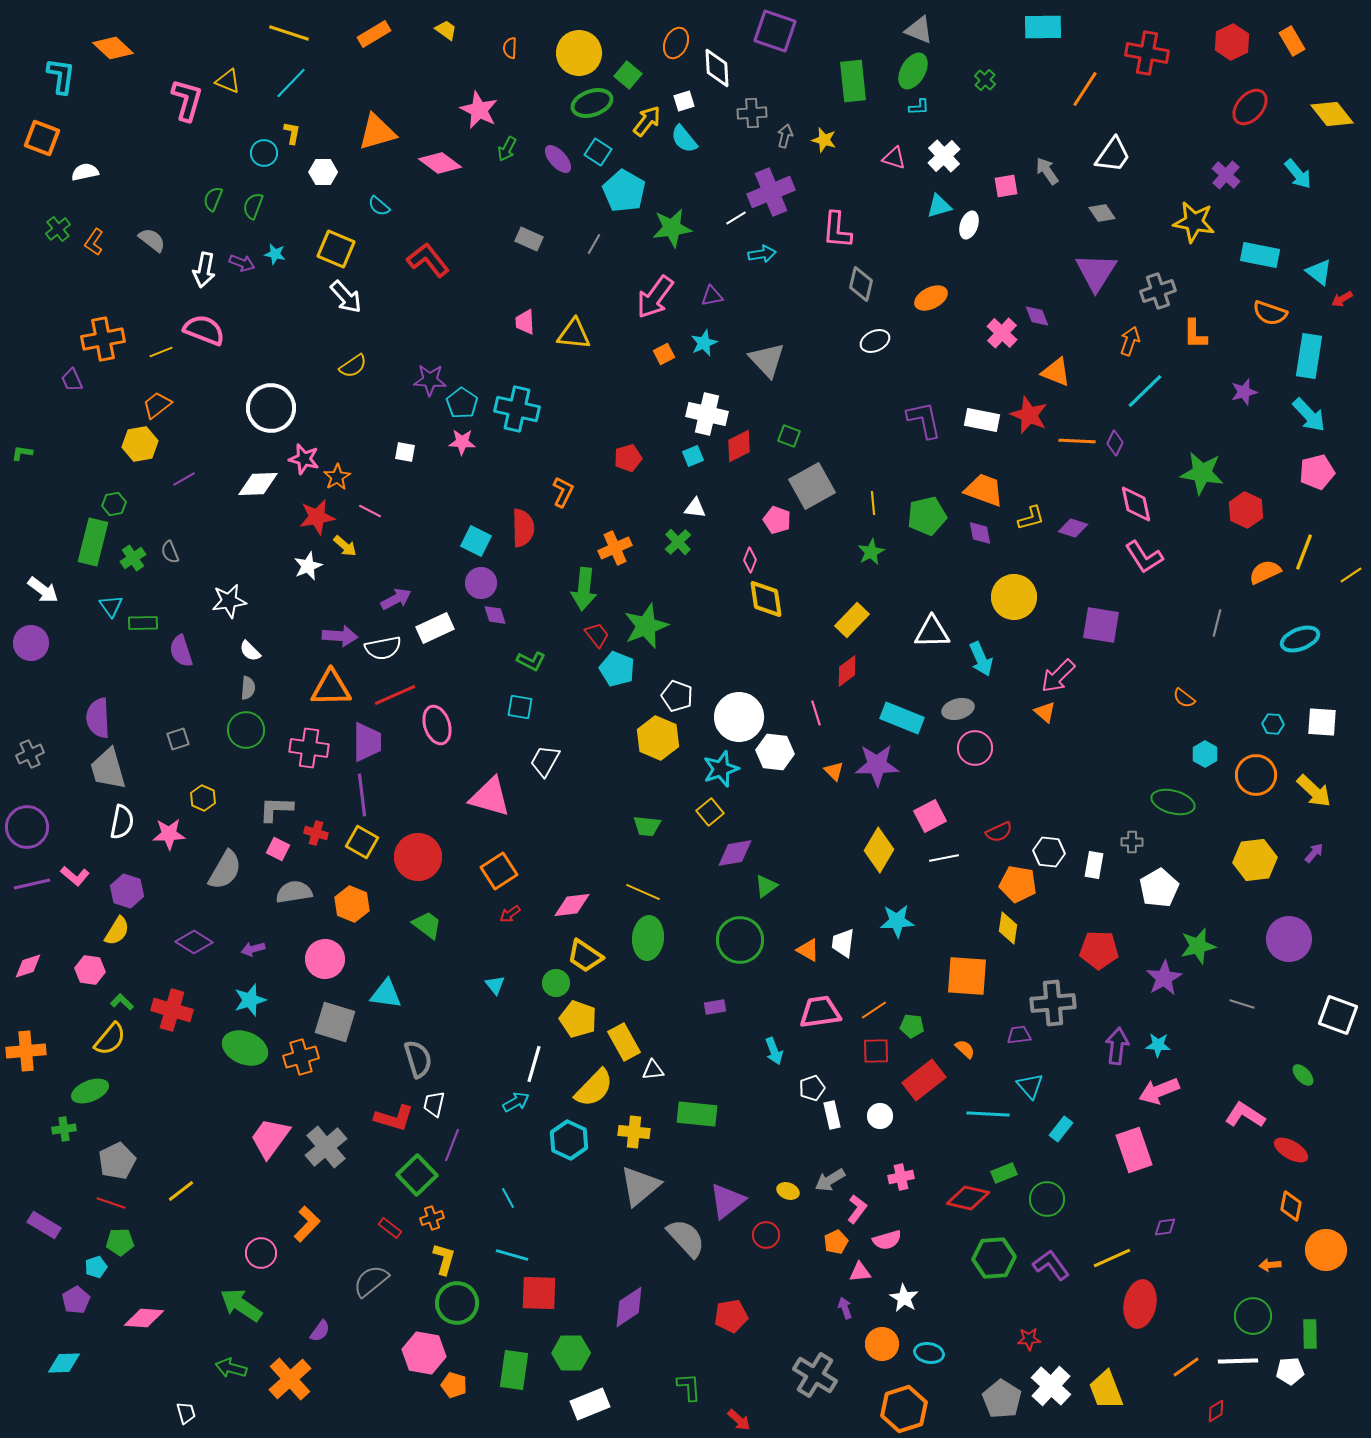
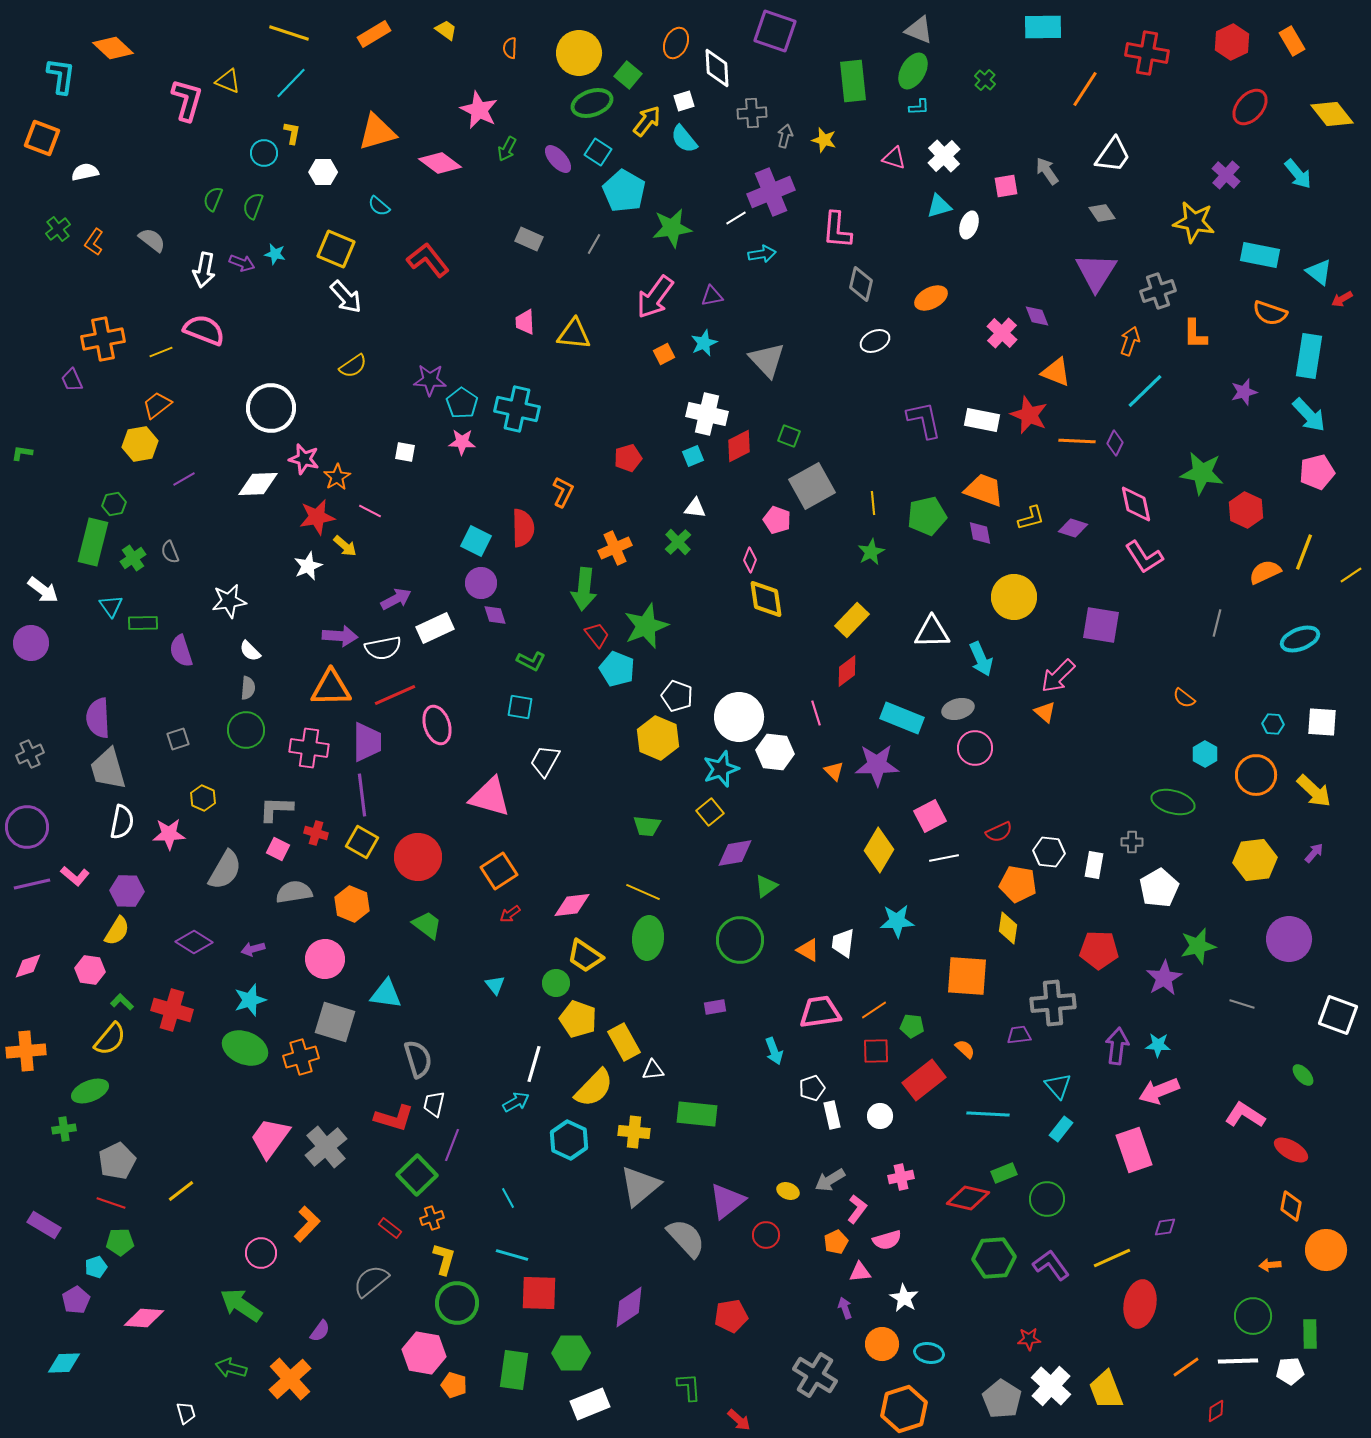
purple hexagon at (127, 891): rotated 16 degrees counterclockwise
cyan triangle at (1030, 1086): moved 28 px right
